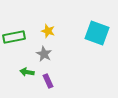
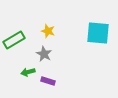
cyan square: moved 1 px right; rotated 15 degrees counterclockwise
green rectangle: moved 3 px down; rotated 20 degrees counterclockwise
green arrow: moved 1 px right; rotated 24 degrees counterclockwise
purple rectangle: rotated 48 degrees counterclockwise
